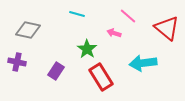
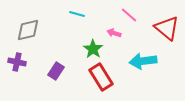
pink line: moved 1 px right, 1 px up
gray diamond: rotated 25 degrees counterclockwise
green star: moved 6 px right
cyan arrow: moved 2 px up
